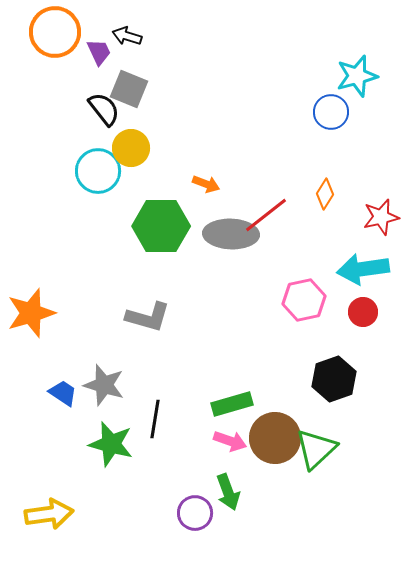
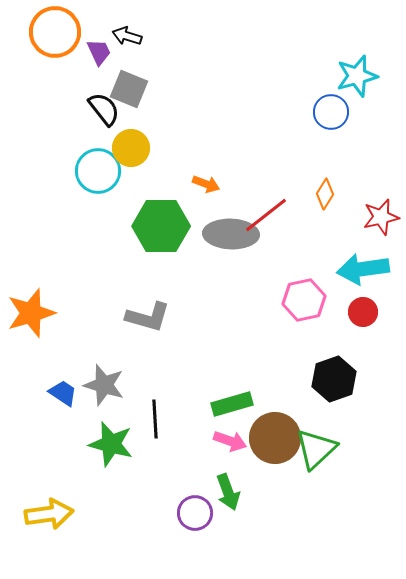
black line: rotated 12 degrees counterclockwise
